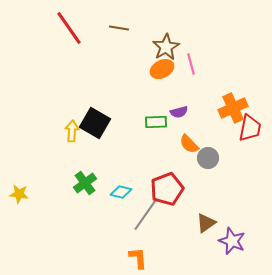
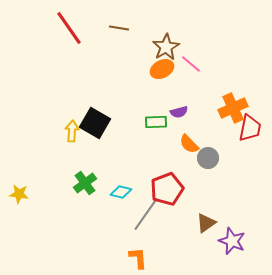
pink line: rotated 35 degrees counterclockwise
